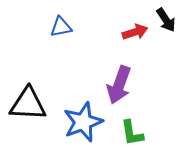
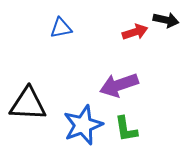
black arrow: rotated 45 degrees counterclockwise
blue triangle: moved 1 px down
purple arrow: rotated 51 degrees clockwise
blue star: moved 3 px down
green L-shape: moved 6 px left, 4 px up
